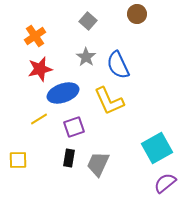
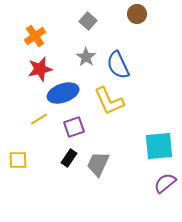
cyan square: moved 2 px right, 2 px up; rotated 24 degrees clockwise
black rectangle: rotated 24 degrees clockwise
